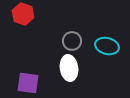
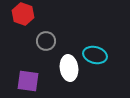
gray circle: moved 26 px left
cyan ellipse: moved 12 px left, 9 px down
purple square: moved 2 px up
